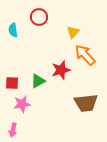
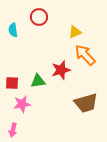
yellow triangle: moved 2 px right; rotated 24 degrees clockwise
green triangle: rotated 21 degrees clockwise
brown trapezoid: rotated 10 degrees counterclockwise
